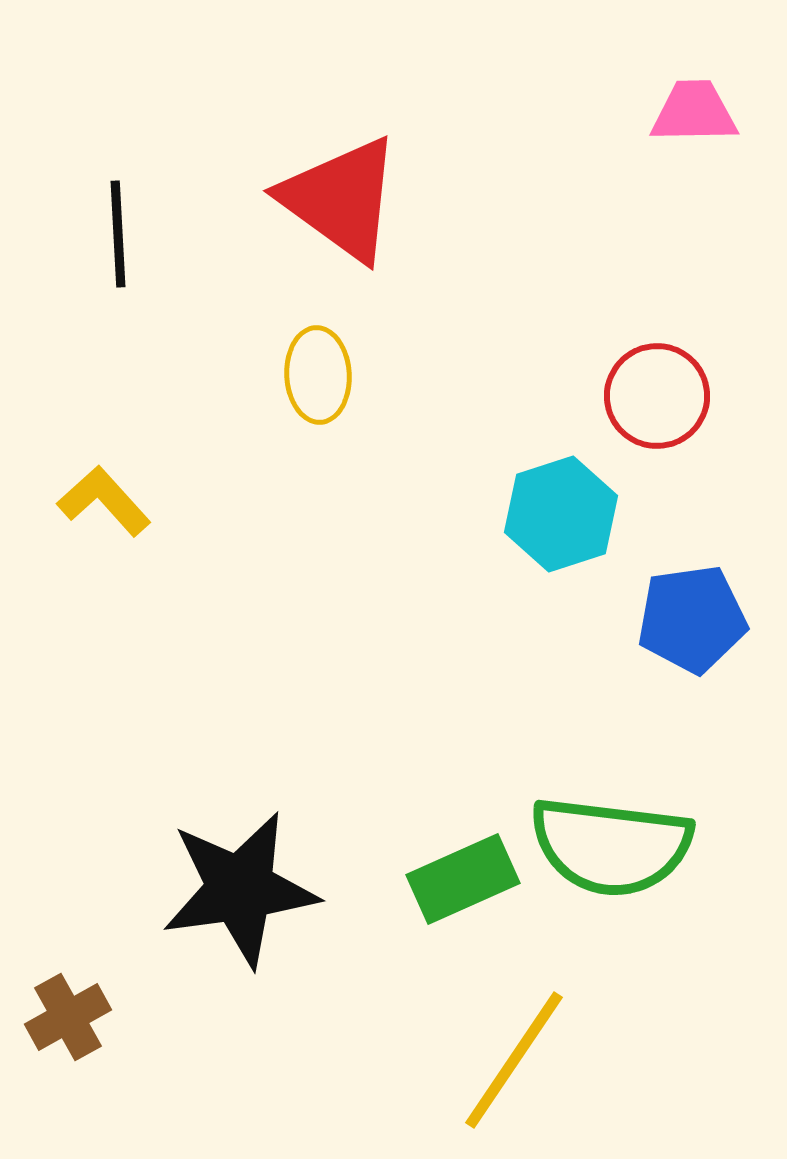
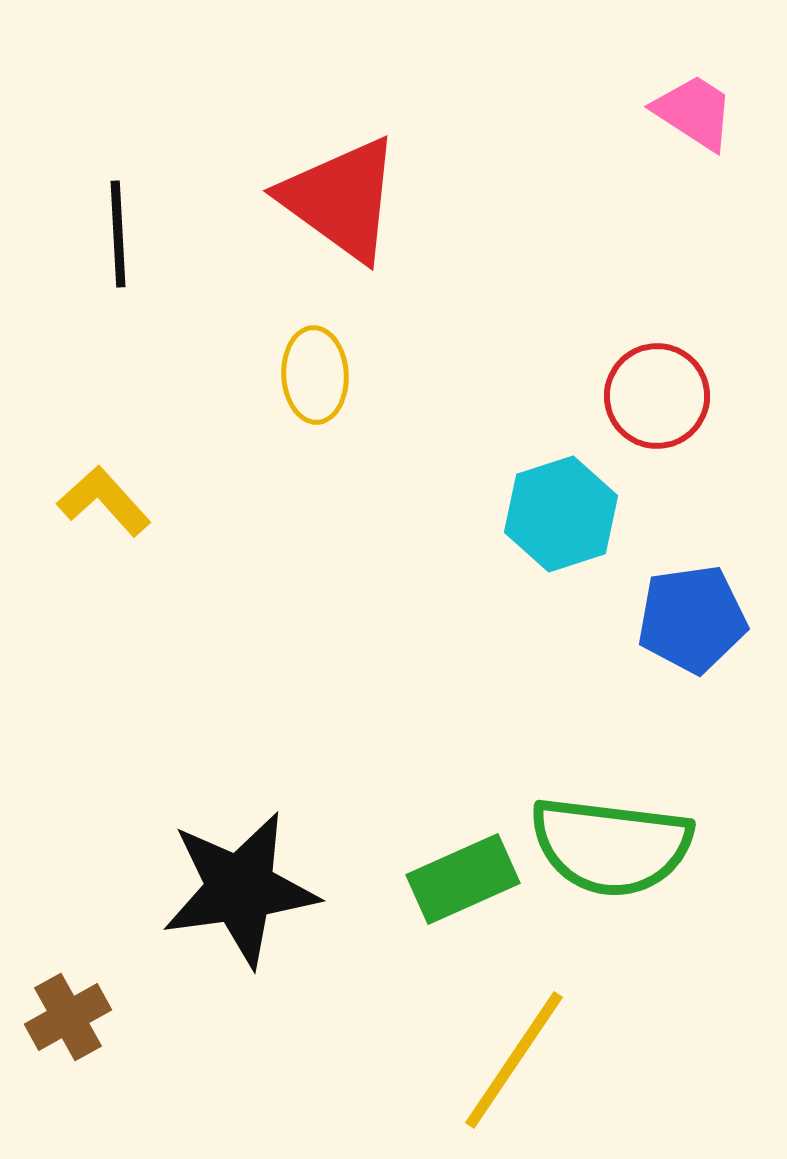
pink trapezoid: rotated 34 degrees clockwise
yellow ellipse: moved 3 px left
